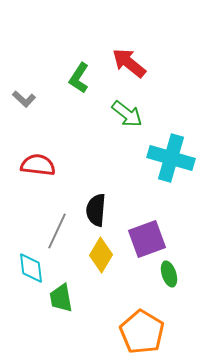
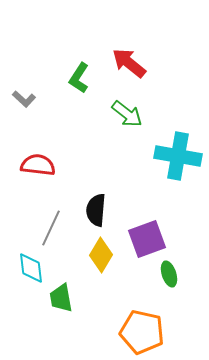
cyan cross: moved 7 px right, 2 px up; rotated 6 degrees counterclockwise
gray line: moved 6 px left, 3 px up
orange pentagon: rotated 18 degrees counterclockwise
